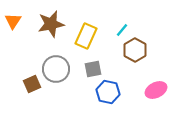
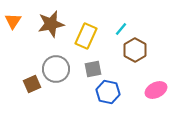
cyan line: moved 1 px left, 1 px up
